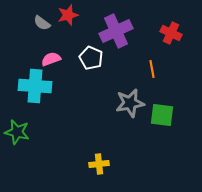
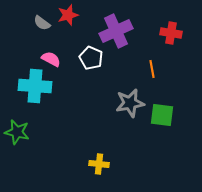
red cross: rotated 15 degrees counterclockwise
pink semicircle: rotated 48 degrees clockwise
yellow cross: rotated 12 degrees clockwise
